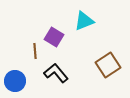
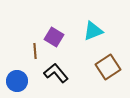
cyan triangle: moved 9 px right, 10 px down
brown square: moved 2 px down
blue circle: moved 2 px right
